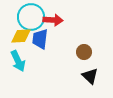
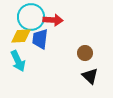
brown circle: moved 1 px right, 1 px down
